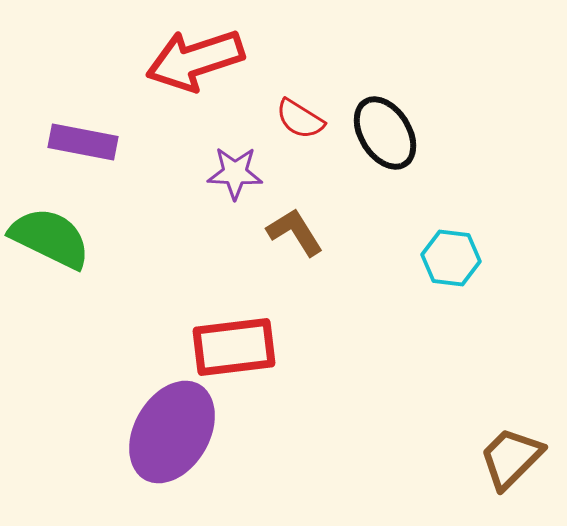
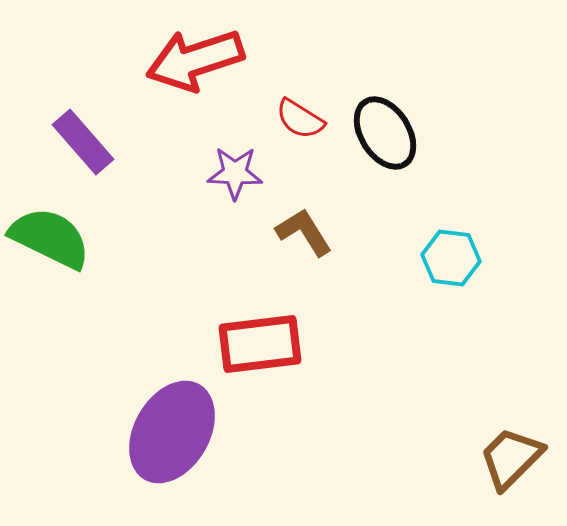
purple rectangle: rotated 38 degrees clockwise
brown L-shape: moved 9 px right
red rectangle: moved 26 px right, 3 px up
